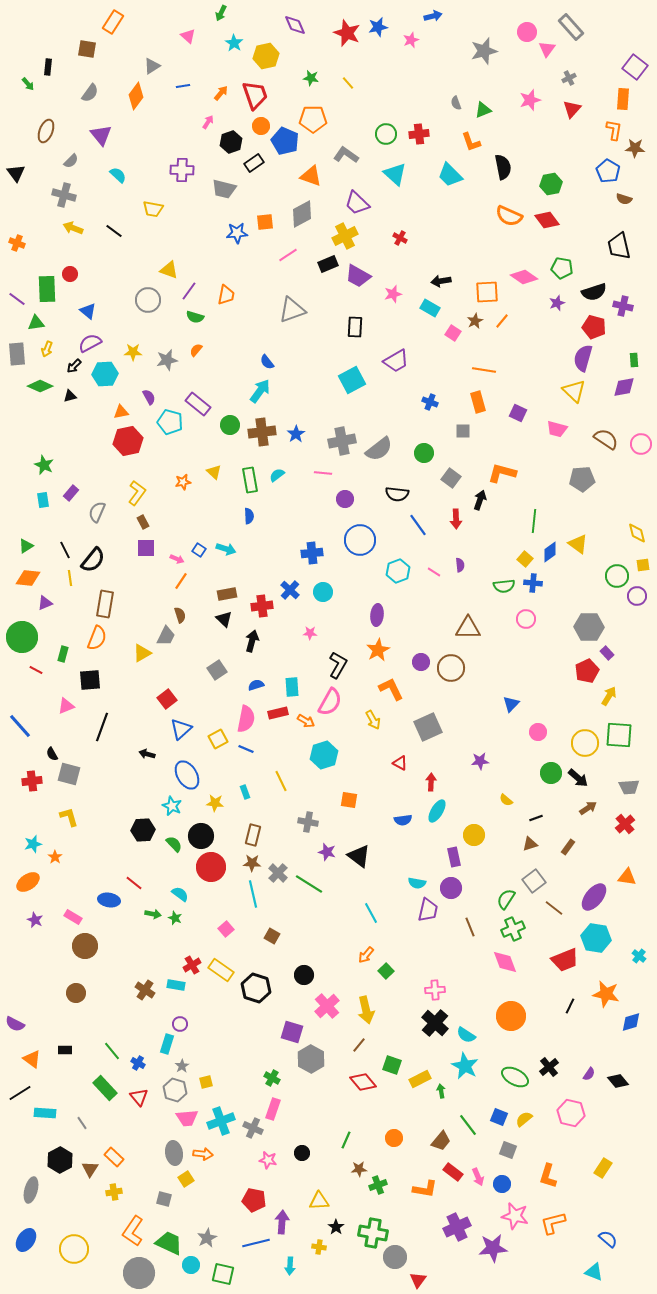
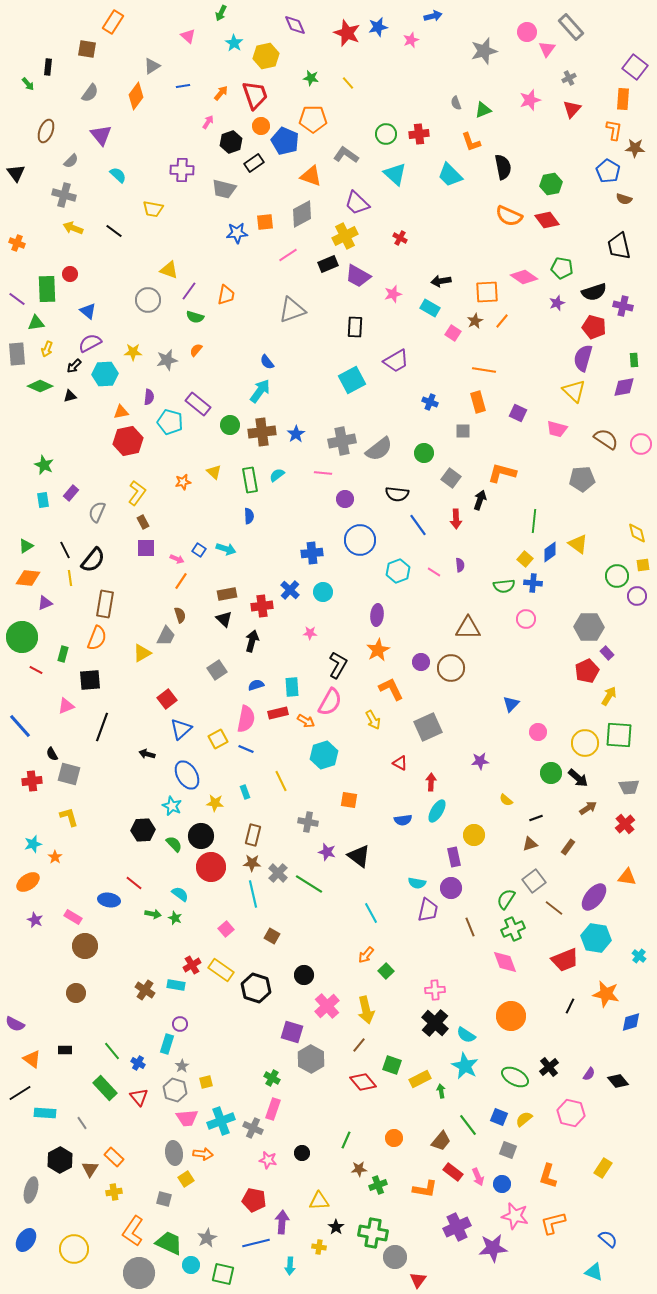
purple semicircle at (149, 397): rotated 35 degrees clockwise
